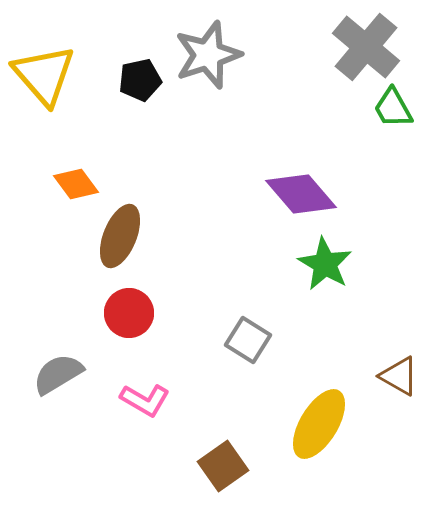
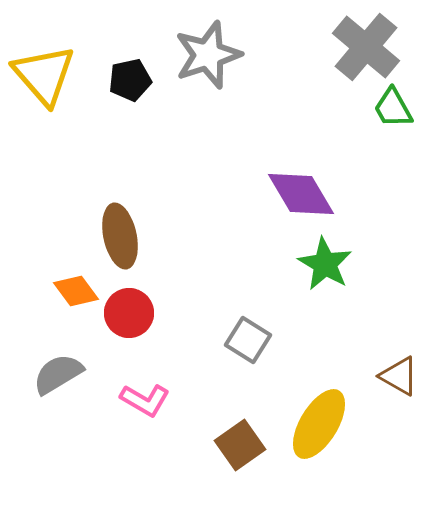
black pentagon: moved 10 px left
orange diamond: moved 107 px down
purple diamond: rotated 10 degrees clockwise
brown ellipse: rotated 34 degrees counterclockwise
brown square: moved 17 px right, 21 px up
